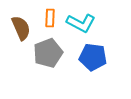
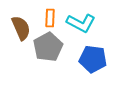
gray pentagon: moved 6 px up; rotated 8 degrees counterclockwise
blue pentagon: moved 2 px down
